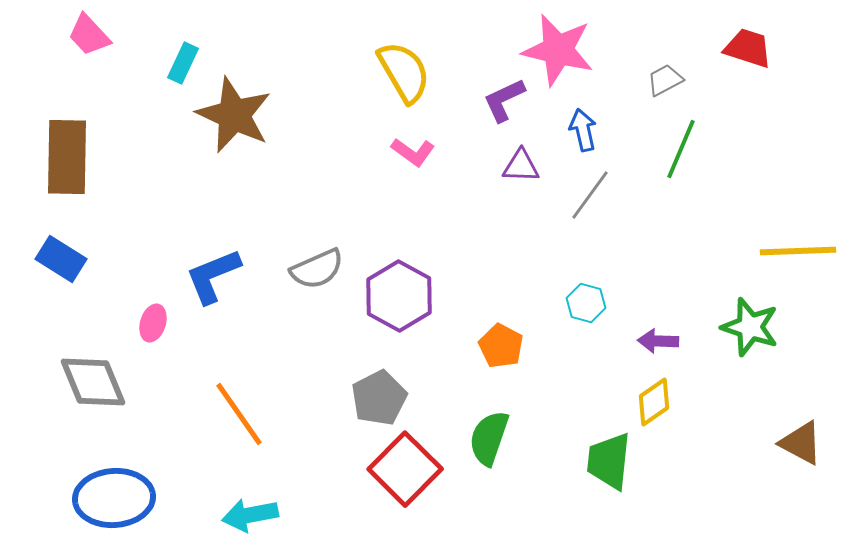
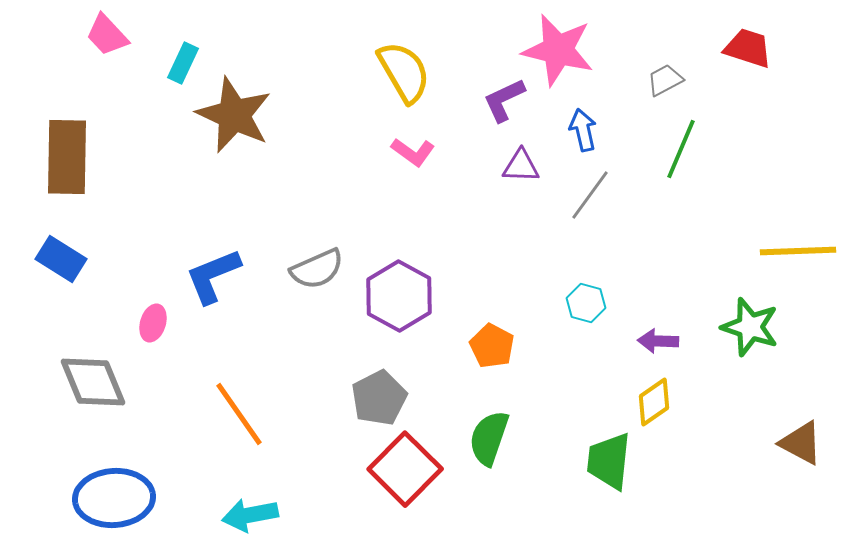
pink trapezoid: moved 18 px right
orange pentagon: moved 9 px left
